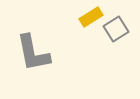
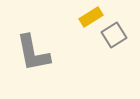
gray square: moved 2 px left, 6 px down
